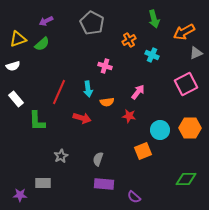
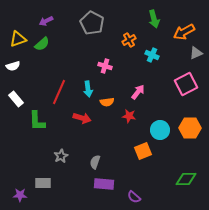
gray semicircle: moved 3 px left, 3 px down
